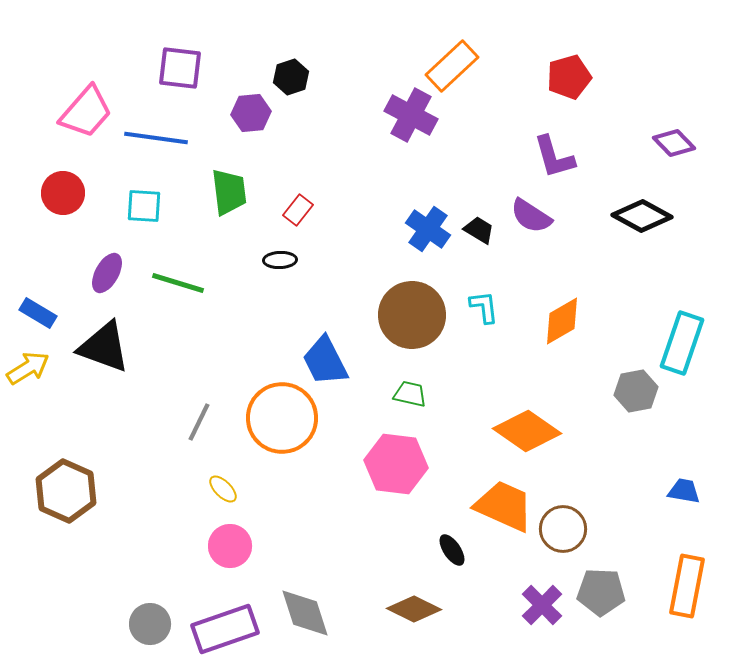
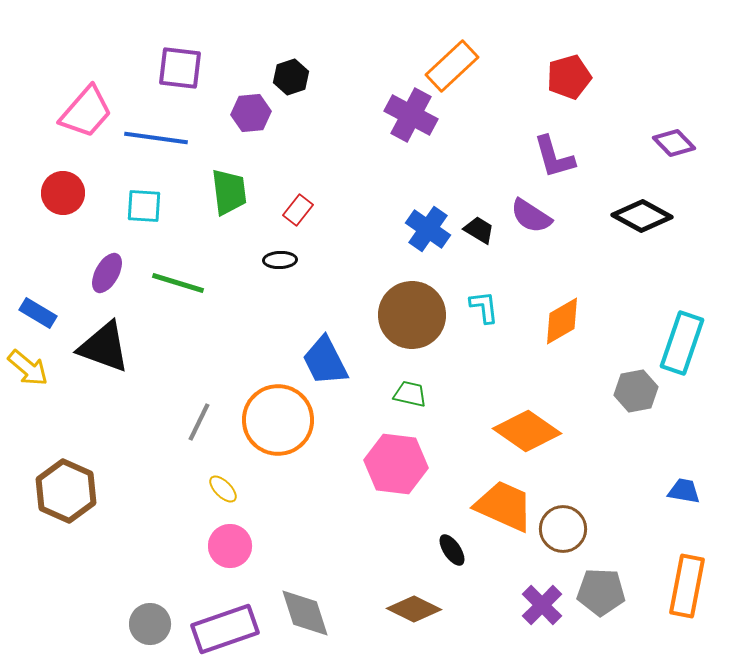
yellow arrow at (28, 368): rotated 72 degrees clockwise
orange circle at (282, 418): moved 4 px left, 2 px down
